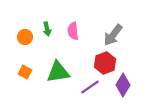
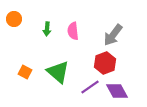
green arrow: rotated 16 degrees clockwise
orange circle: moved 11 px left, 18 px up
green triangle: rotated 50 degrees clockwise
purple diamond: moved 6 px left, 6 px down; rotated 60 degrees counterclockwise
